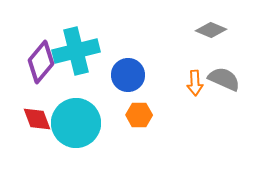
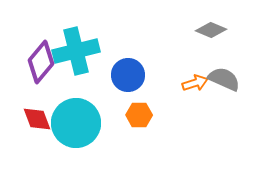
orange arrow: rotated 105 degrees counterclockwise
